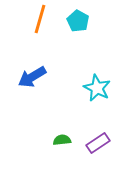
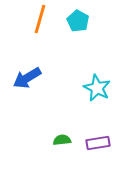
blue arrow: moved 5 px left, 1 px down
purple rectangle: rotated 25 degrees clockwise
